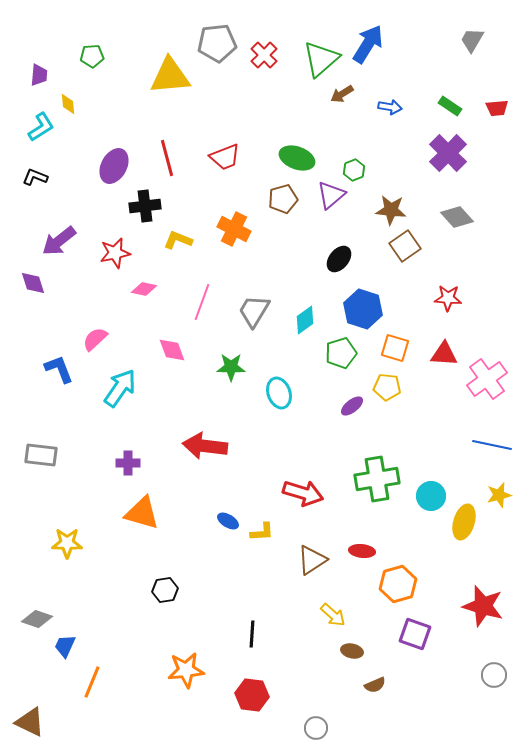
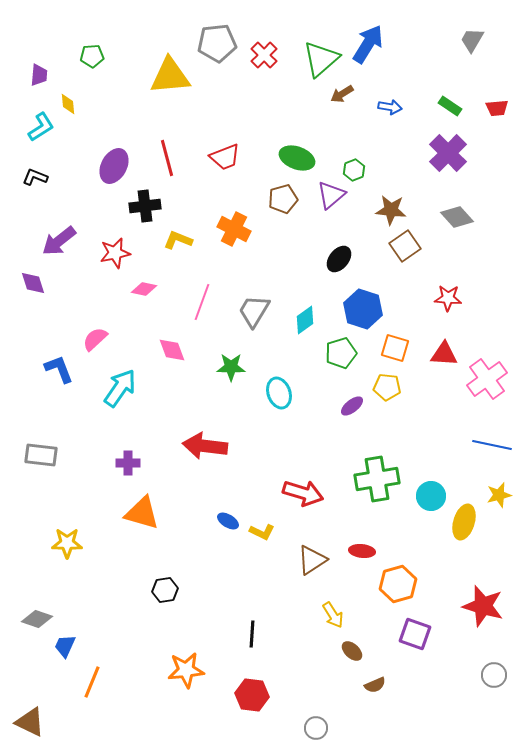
yellow L-shape at (262, 532): rotated 30 degrees clockwise
yellow arrow at (333, 615): rotated 16 degrees clockwise
brown ellipse at (352, 651): rotated 30 degrees clockwise
